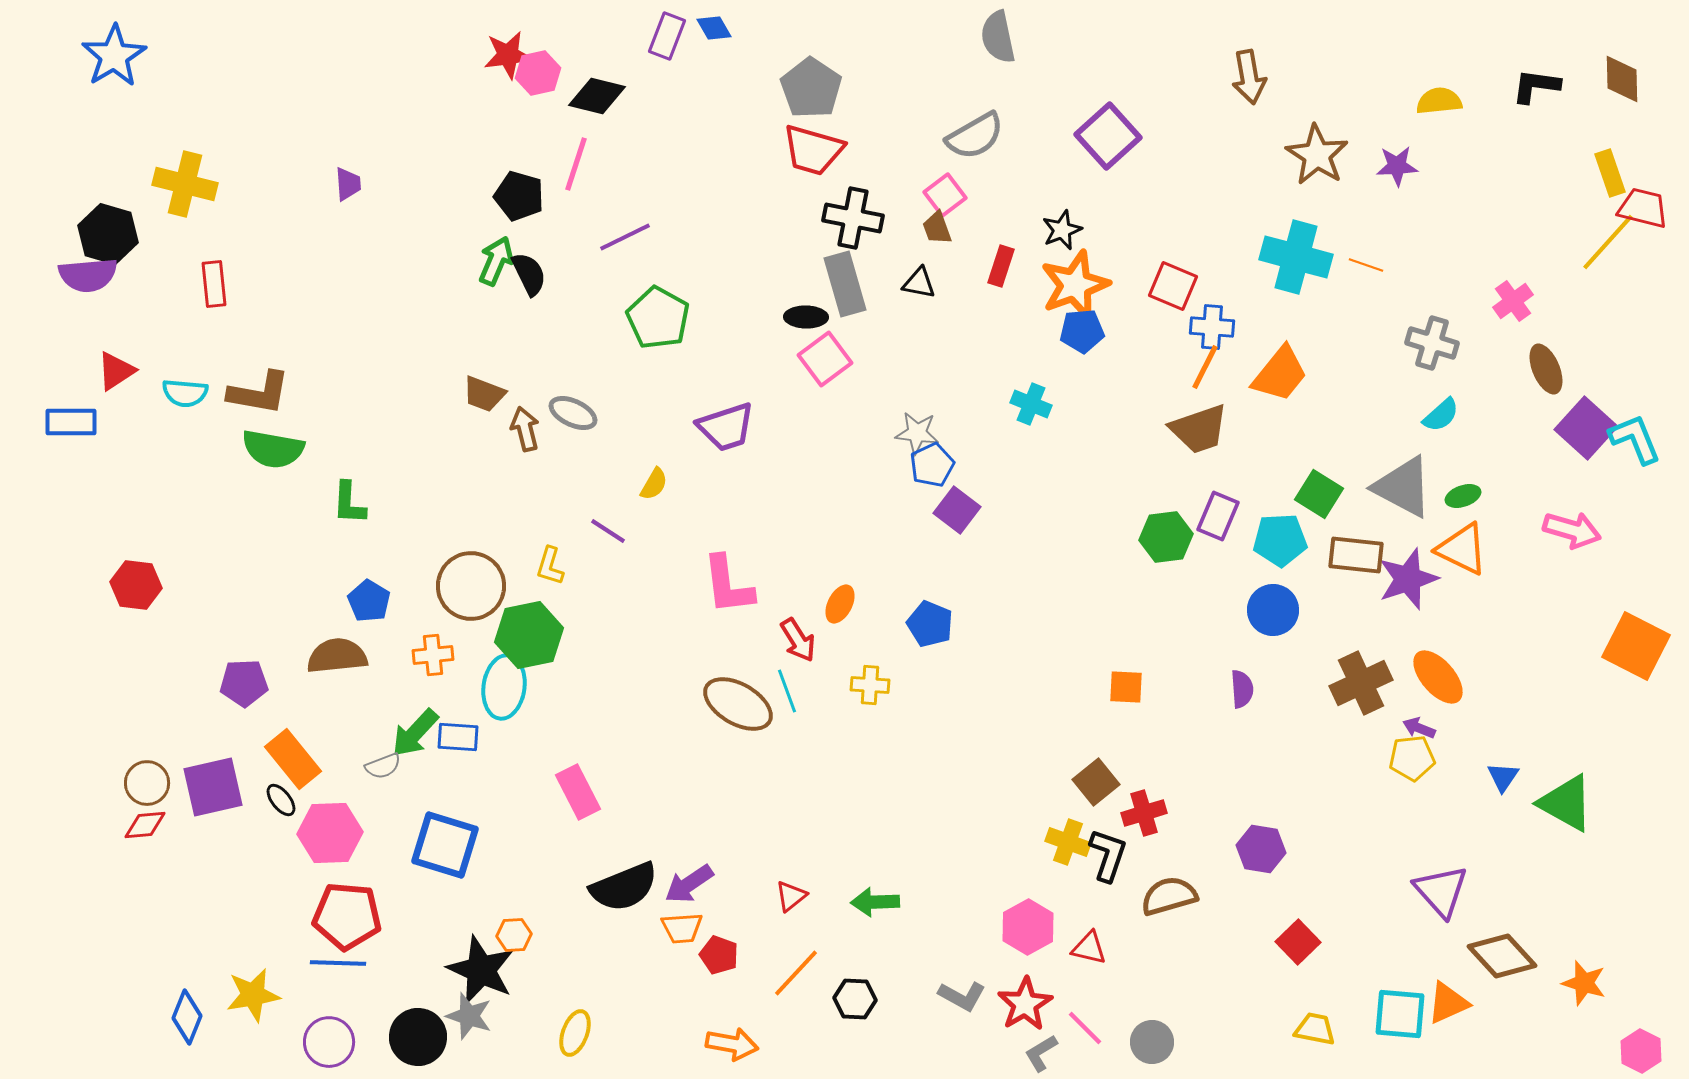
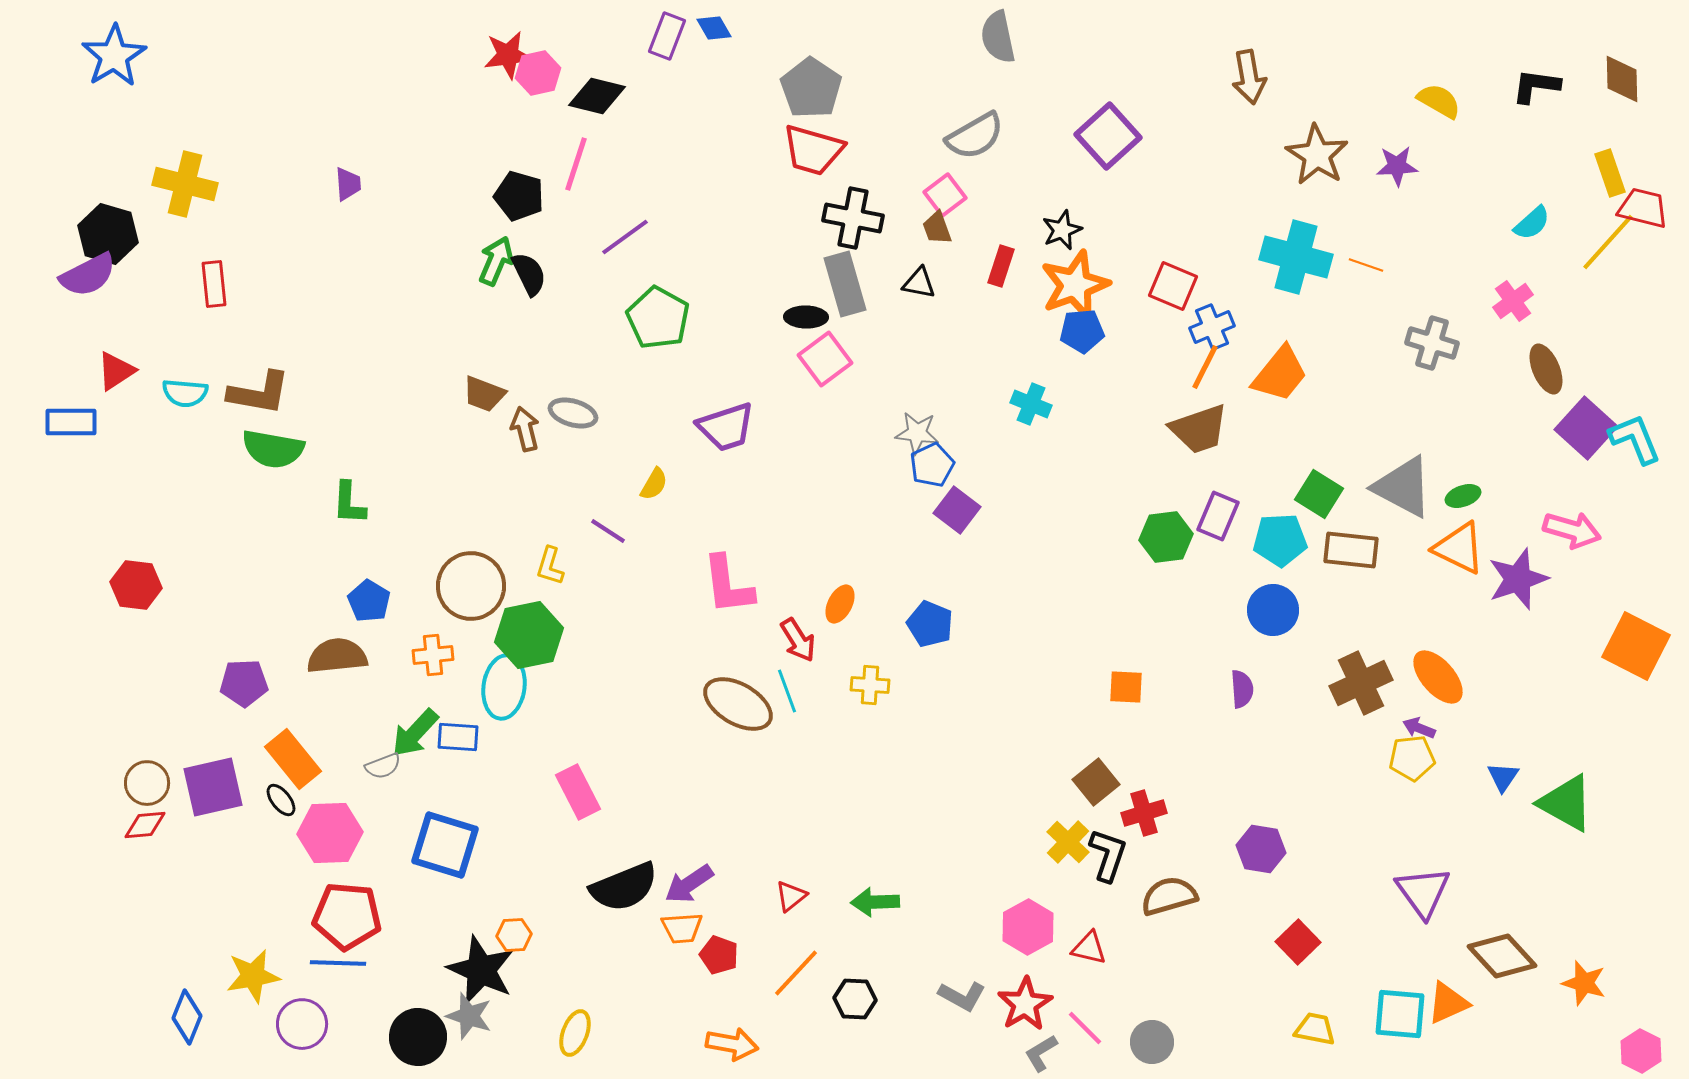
yellow semicircle at (1439, 101): rotated 36 degrees clockwise
purple line at (625, 237): rotated 10 degrees counterclockwise
purple semicircle at (88, 275): rotated 22 degrees counterclockwise
blue cross at (1212, 327): rotated 27 degrees counterclockwise
gray ellipse at (573, 413): rotated 9 degrees counterclockwise
cyan semicircle at (1441, 415): moved 91 px right, 192 px up
orange triangle at (1462, 549): moved 3 px left, 1 px up
brown rectangle at (1356, 555): moved 5 px left, 5 px up
purple star at (1408, 579): moved 110 px right
yellow cross at (1068, 842): rotated 24 degrees clockwise
purple triangle at (1441, 891): moved 18 px left, 1 px down; rotated 6 degrees clockwise
yellow star at (253, 995): moved 19 px up
purple circle at (329, 1042): moved 27 px left, 18 px up
